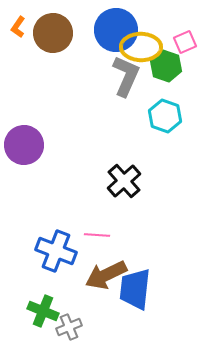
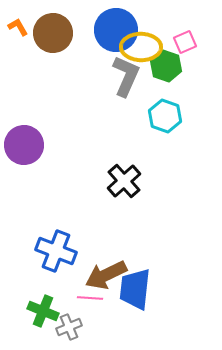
orange L-shape: rotated 115 degrees clockwise
pink line: moved 7 px left, 63 px down
